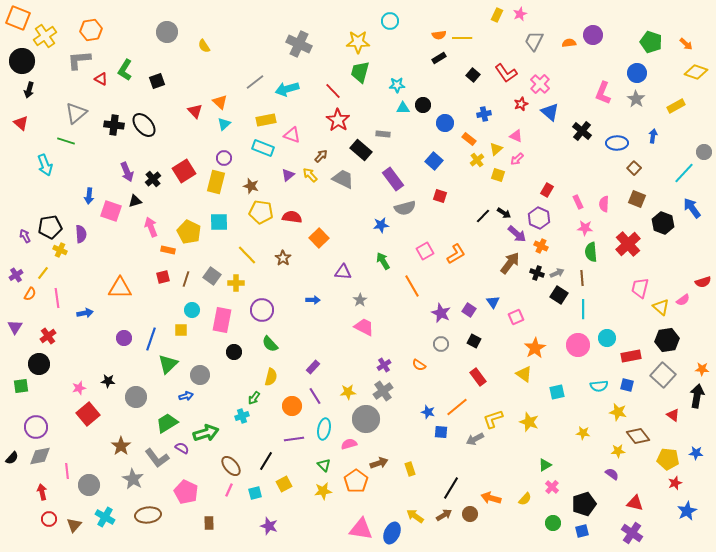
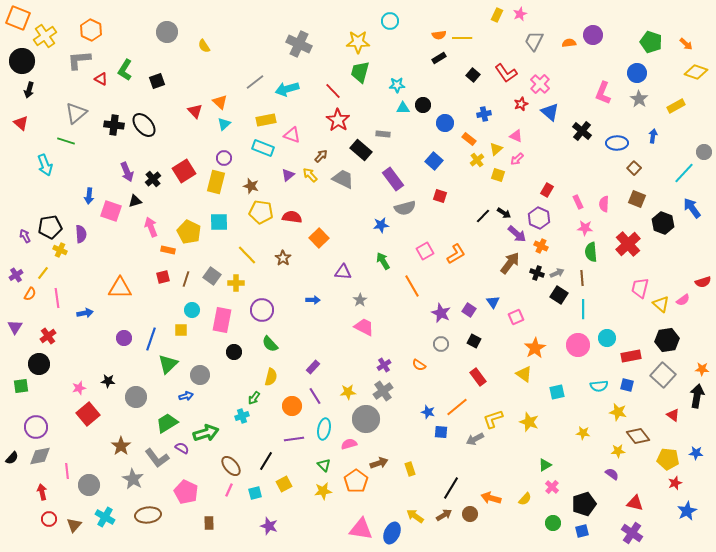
orange hexagon at (91, 30): rotated 25 degrees counterclockwise
gray star at (636, 99): moved 3 px right
yellow triangle at (661, 307): moved 3 px up
